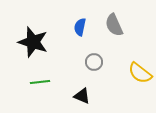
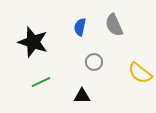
green line: moved 1 px right; rotated 18 degrees counterclockwise
black triangle: rotated 24 degrees counterclockwise
